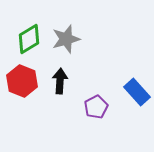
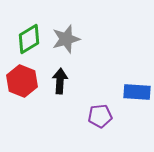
blue rectangle: rotated 44 degrees counterclockwise
purple pentagon: moved 4 px right, 9 px down; rotated 20 degrees clockwise
